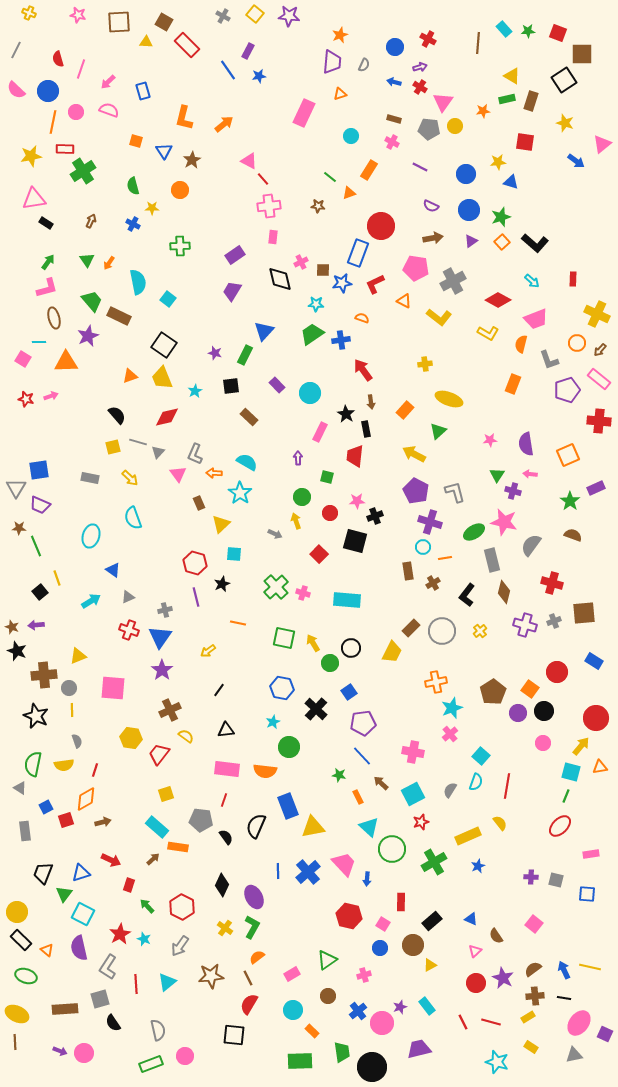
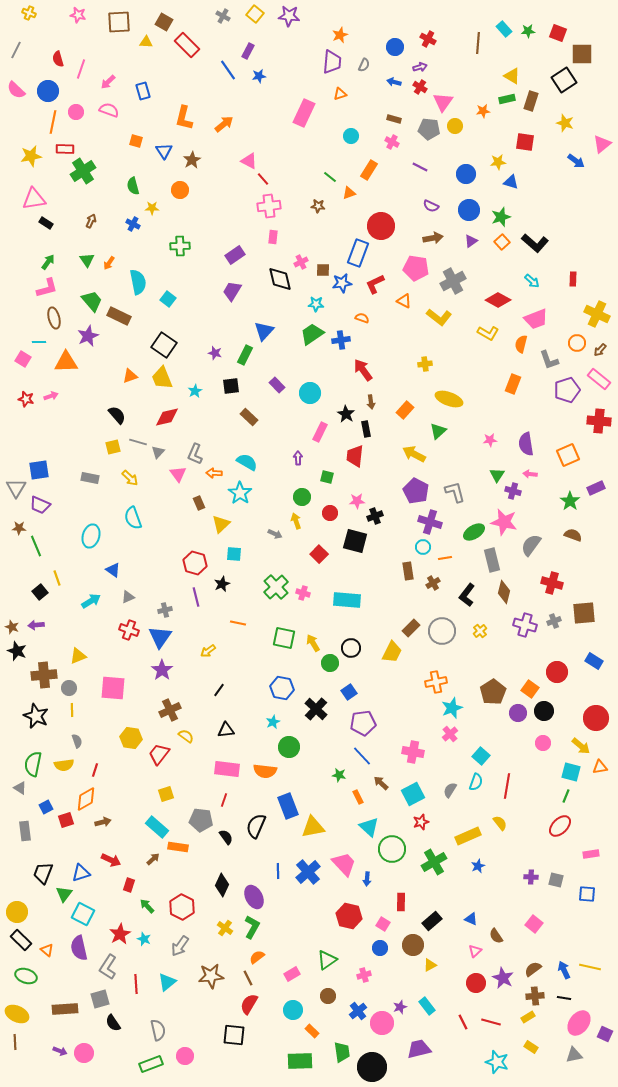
yellow arrow at (581, 746): rotated 90 degrees clockwise
